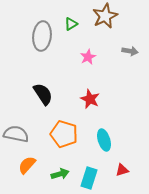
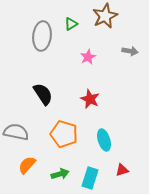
gray semicircle: moved 2 px up
cyan rectangle: moved 1 px right
